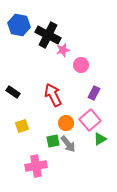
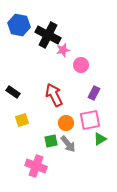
red arrow: moved 1 px right
pink square: rotated 30 degrees clockwise
yellow square: moved 6 px up
green square: moved 2 px left
pink cross: rotated 30 degrees clockwise
